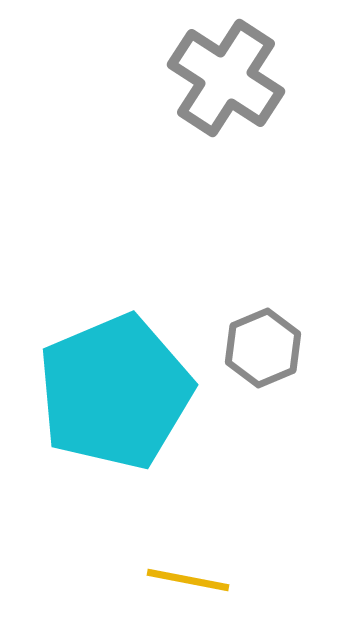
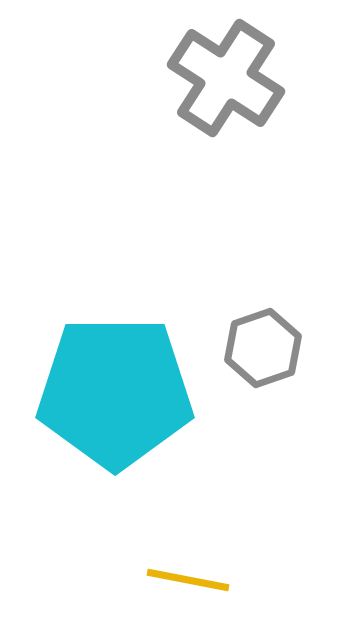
gray hexagon: rotated 4 degrees clockwise
cyan pentagon: rotated 23 degrees clockwise
